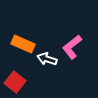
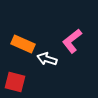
pink L-shape: moved 6 px up
red square: rotated 25 degrees counterclockwise
